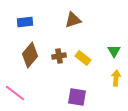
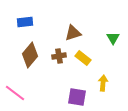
brown triangle: moved 13 px down
green triangle: moved 1 px left, 13 px up
yellow arrow: moved 13 px left, 5 px down
